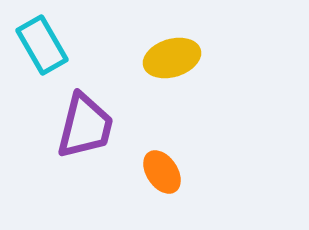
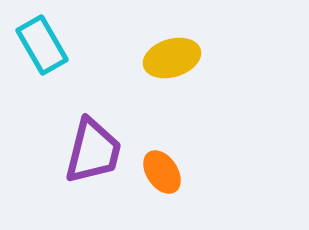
purple trapezoid: moved 8 px right, 25 px down
